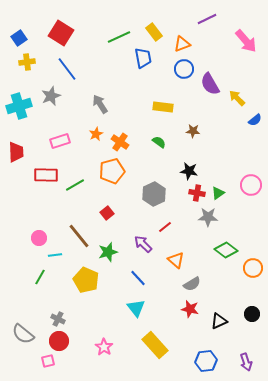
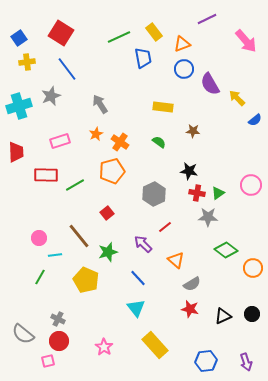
black triangle at (219, 321): moved 4 px right, 5 px up
